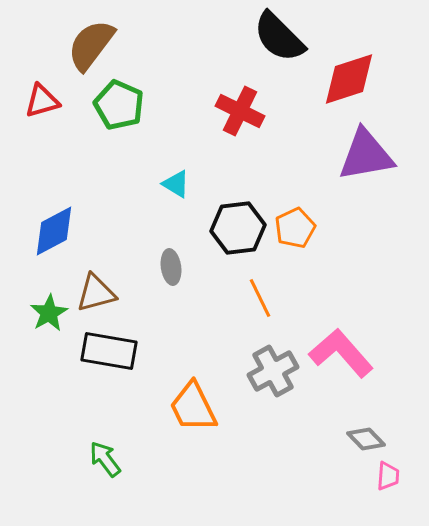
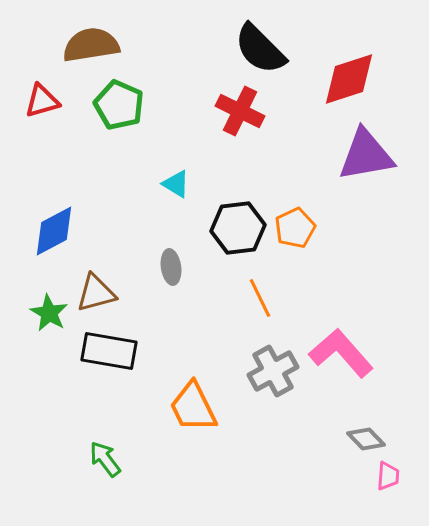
black semicircle: moved 19 px left, 12 px down
brown semicircle: rotated 44 degrees clockwise
green star: rotated 12 degrees counterclockwise
